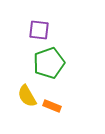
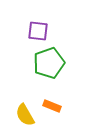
purple square: moved 1 px left, 1 px down
yellow semicircle: moved 2 px left, 19 px down
